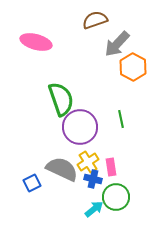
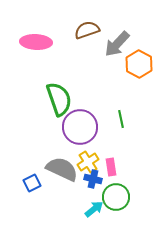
brown semicircle: moved 8 px left, 10 px down
pink ellipse: rotated 12 degrees counterclockwise
orange hexagon: moved 6 px right, 3 px up
green semicircle: moved 2 px left
